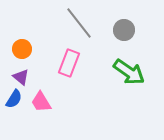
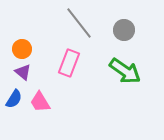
green arrow: moved 4 px left, 1 px up
purple triangle: moved 2 px right, 5 px up
pink trapezoid: moved 1 px left
